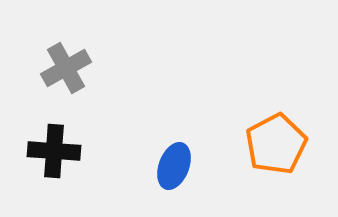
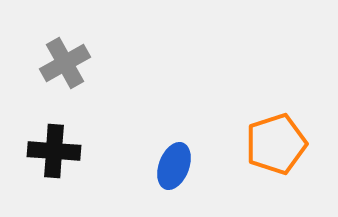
gray cross: moved 1 px left, 5 px up
orange pentagon: rotated 10 degrees clockwise
